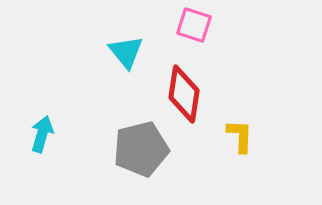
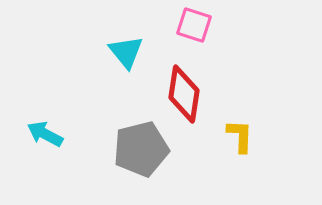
cyan arrow: moved 3 px right; rotated 78 degrees counterclockwise
